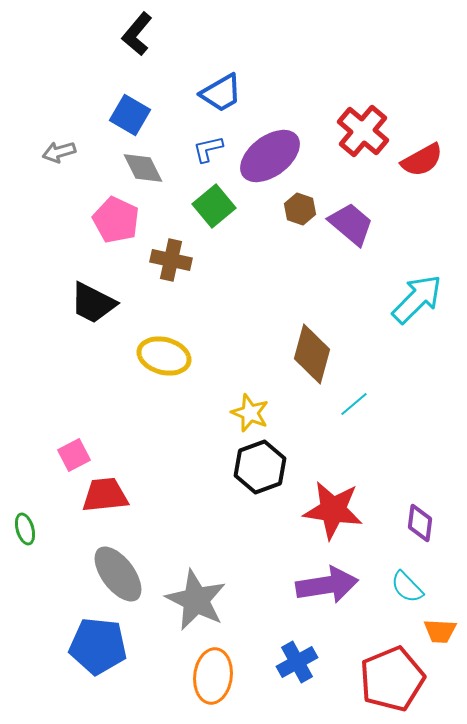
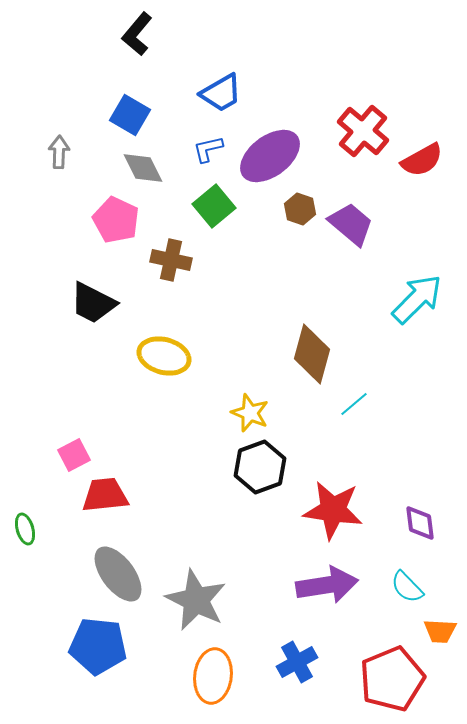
gray arrow: rotated 108 degrees clockwise
purple diamond: rotated 15 degrees counterclockwise
